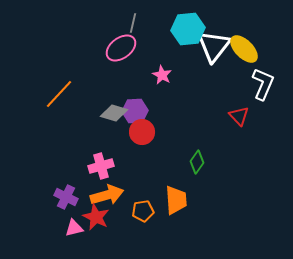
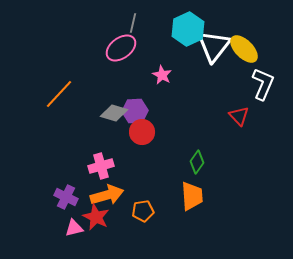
cyan hexagon: rotated 20 degrees counterclockwise
orange trapezoid: moved 16 px right, 4 px up
